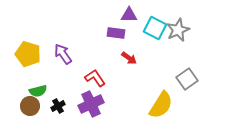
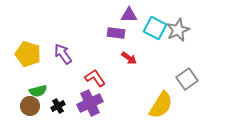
purple cross: moved 1 px left, 1 px up
